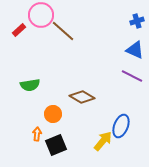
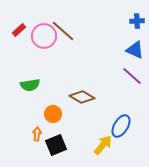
pink circle: moved 3 px right, 21 px down
blue cross: rotated 16 degrees clockwise
purple line: rotated 15 degrees clockwise
blue ellipse: rotated 10 degrees clockwise
yellow arrow: moved 4 px down
